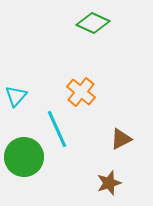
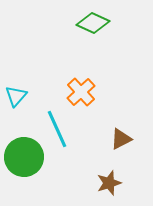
orange cross: rotated 8 degrees clockwise
